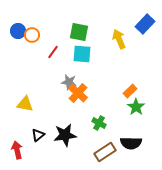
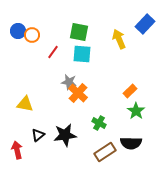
green star: moved 4 px down
